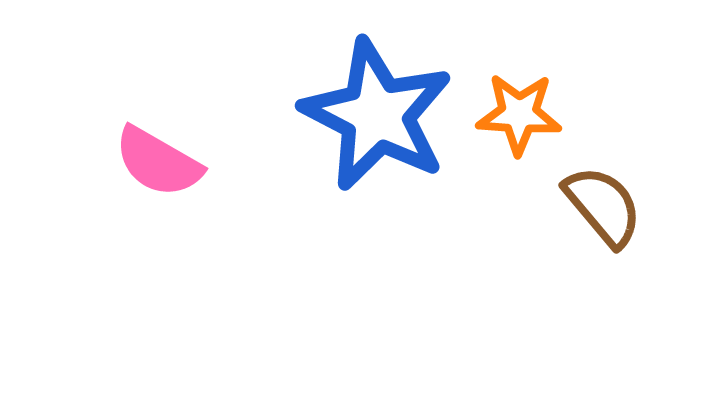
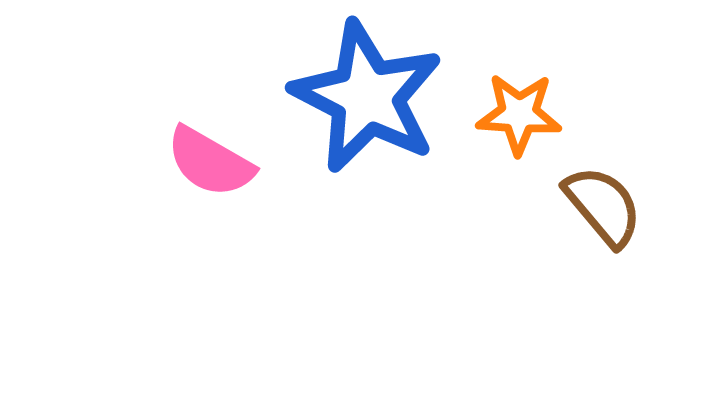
blue star: moved 10 px left, 18 px up
pink semicircle: moved 52 px right
